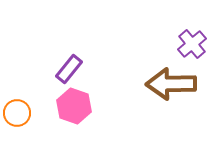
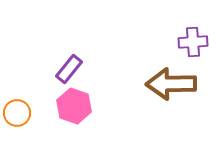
purple cross: moved 1 px right, 2 px up; rotated 36 degrees clockwise
